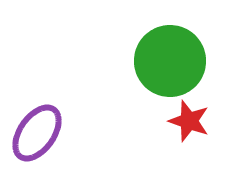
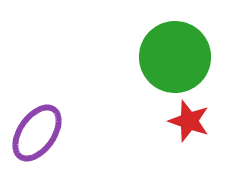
green circle: moved 5 px right, 4 px up
